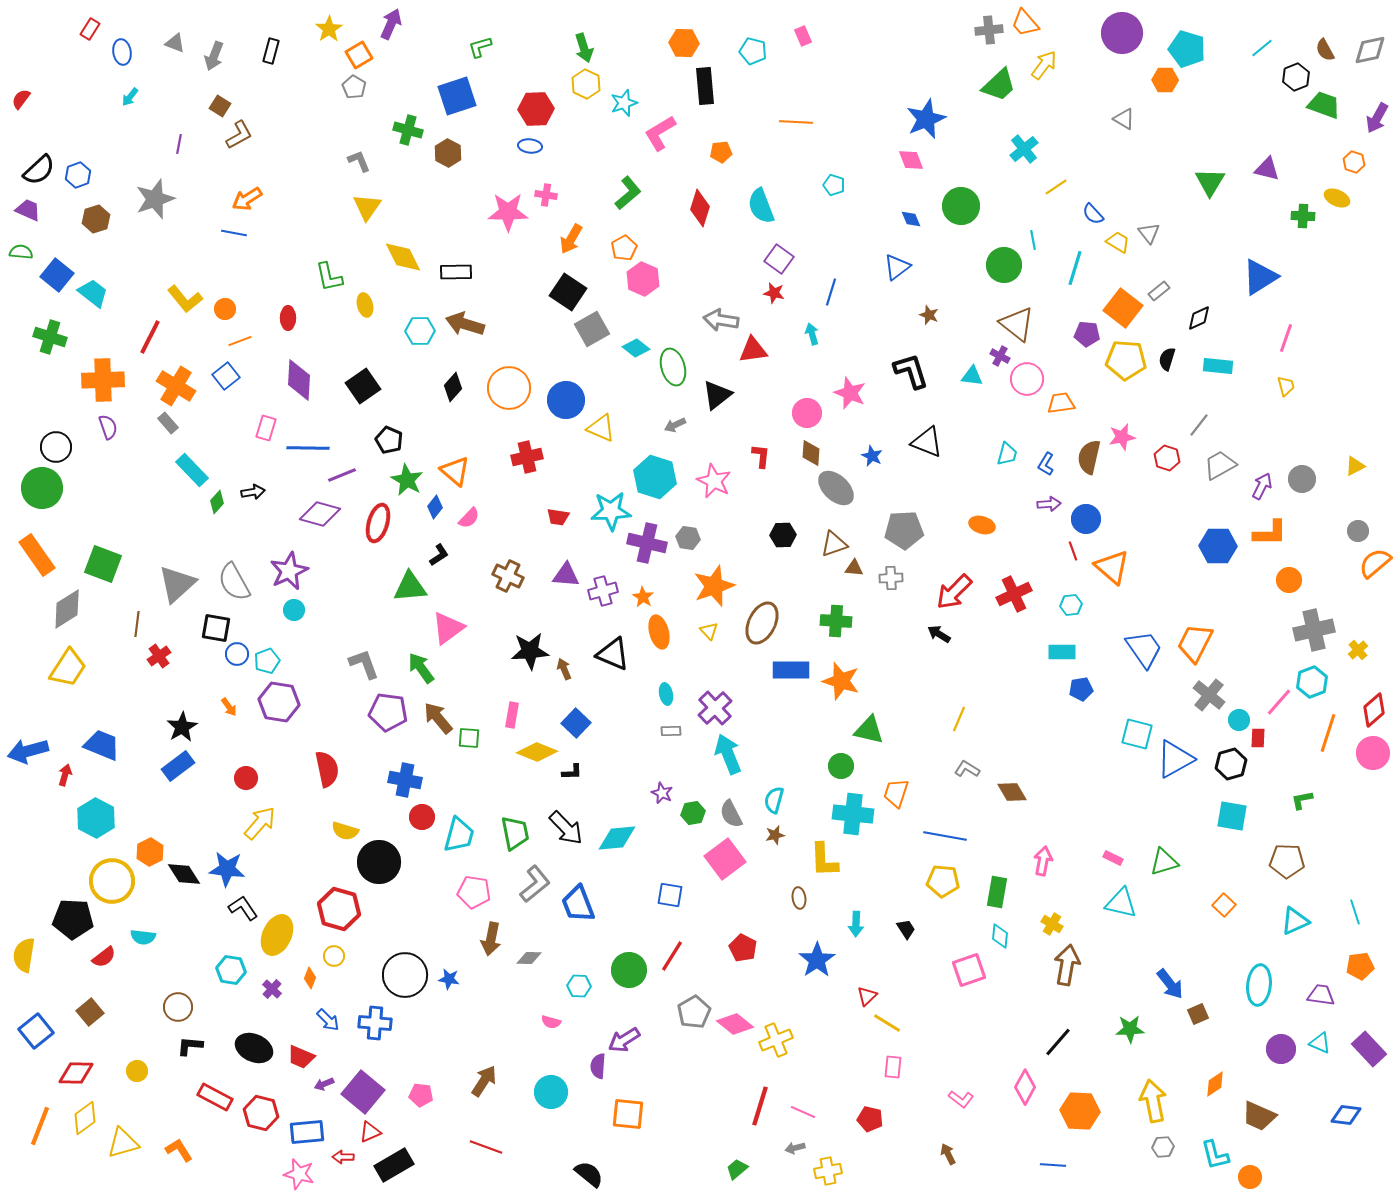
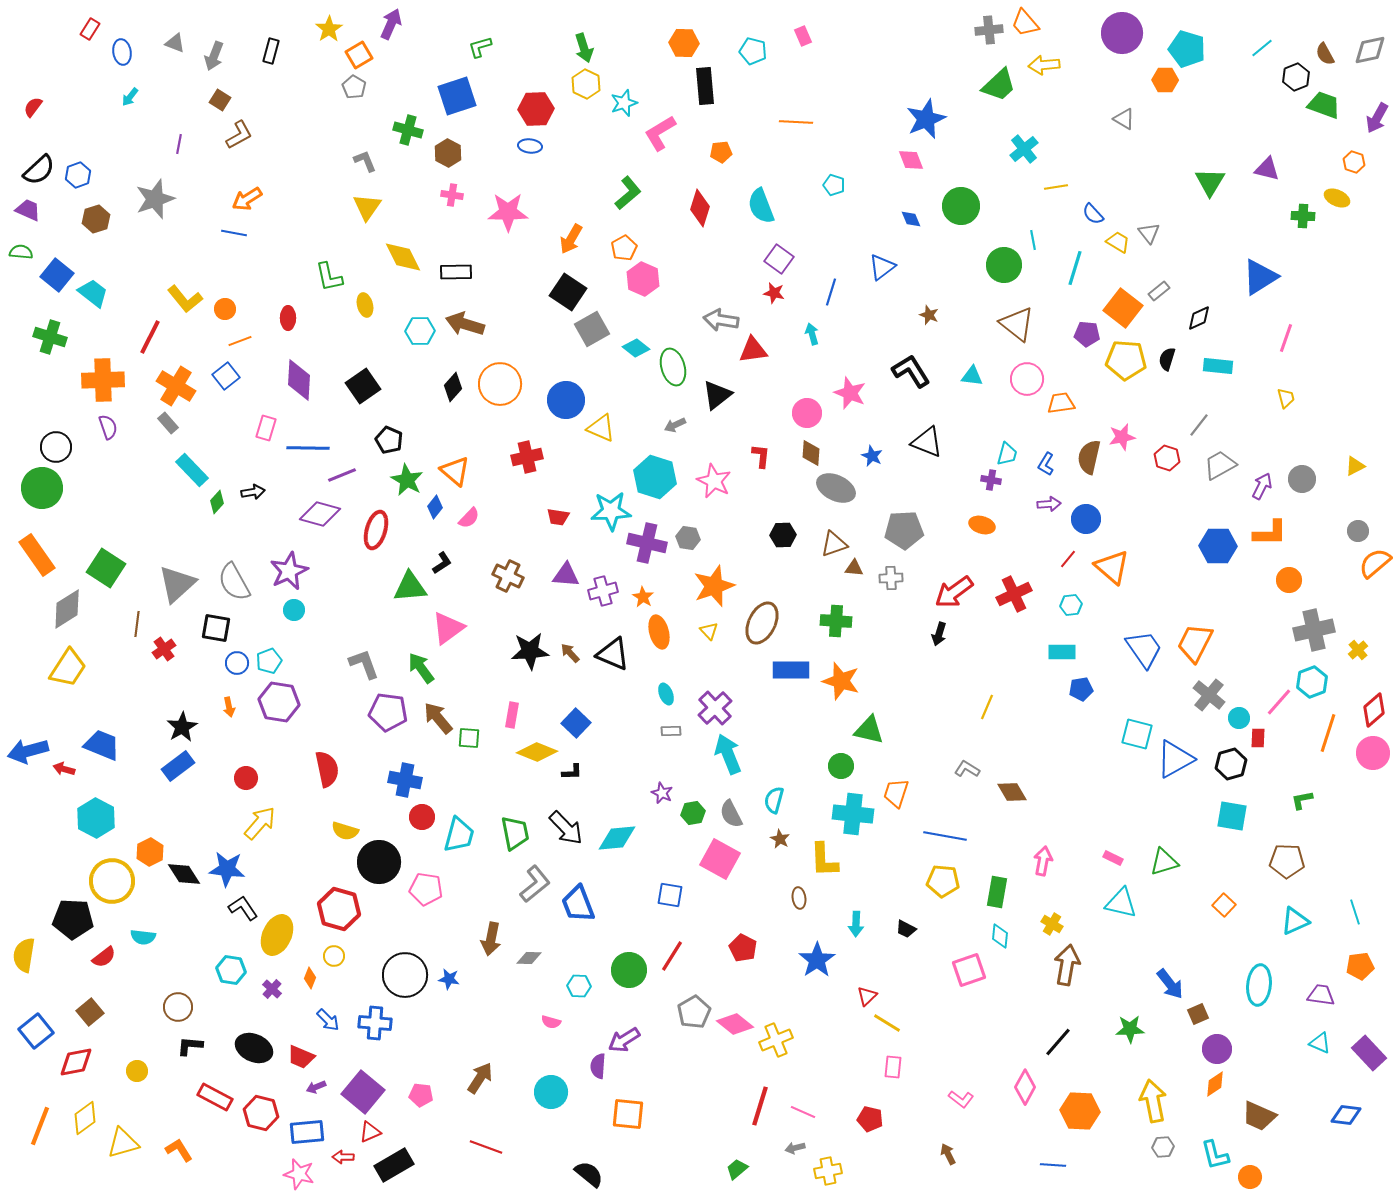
brown semicircle at (1325, 50): moved 4 px down
yellow arrow at (1044, 65): rotated 132 degrees counterclockwise
red semicircle at (21, 99): moved 12 px right, 8 px down
brown square at (220, 106): moved 6 px up
gray L-shape at (359, 161): moved 6 px right
yellow line at (1056, 187): rotated 25 degrees clockwise
pink cross at (546, 195): moved 94 px left
blue triangle at (897, 267): moved 15 px left
purple cross at (1000, 356): moved 9 px left, 124 px down; rotated 18 degrees counterclockwise
black L-shape at (911, 371): rotated 15 degrees counterclockwise
yellow trapezoid at (1286, 386): moved 12 px down
orange circle at (509, 388): moved 9 px left, 4 px up
gray ellipse at (836, 488): rotated 18 degrees counterclockwise
red ellipse at (378, 523): moved 2 px left, 7 px down
red line at (1073, 551): moved 5 px left, 8 px down; rotated 60 degrees clockwise
black L-shape at (439, 555): moved 3 px right, 8 px down
green square at (103, 564): moved 3 px right, 4 px down; rotated 12 degrees clockwise
red arrow at (954, 592): rotated 9 degrees clockwise
black arrow at (939, 634): rotated 105 degrees counterclockwise
blue circle at (237, 654): moved 9 px down
red cross at (159, 656): moved 5 px right, 7 px up
cyan pentagon at (267, 661): moved 2 px right
brown arrow at (564, 669): moved 6 px right, 16 px up; rotated 20 degrees counterclockwise
cyan ellipse at (666, 694): rotated 10 degrees counterclockwise
orange arrow at (229, 707): rotated 24 degrees clockwise
yellow line at (959, 719): moved 28 px right, 12 px up
cyan circle at (1239, 720): moved 2 px up
red arrow at (65, 775): moved 1 px left, 6 px up; rotated 90 degrees counterclockwise
brown star at (775, 835): moved 5 px right, 4 px down; rotated 30 degrees counterclockwise
pink square at (725, 859): moved 5 px left; rotated 24 degrees counterclockwise
pink pentagon at (474, 892): moved 48 px left, 3 px up
black trapezoid at (906, 929): rotated 150 degrees clockwise
purple circle at (1281, 1049): moved 64 px left
purple rectangle at (1369, 1049): moved 4 px down
red diamond at (76, 1073): moved 11 px up; rotated 12 degrees counterclockwise
brown arrow at (484, 1081): moved 4 px left, 3 px up
purple arrow at (324, 1084): moved 8 px left, 3 px down
